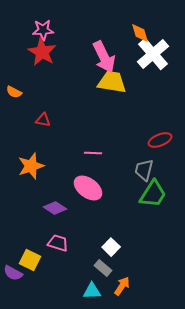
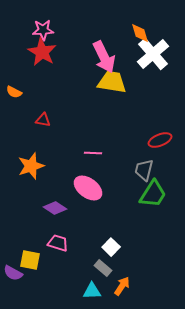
yellow square: rotated 15 degrees counterclockwise
